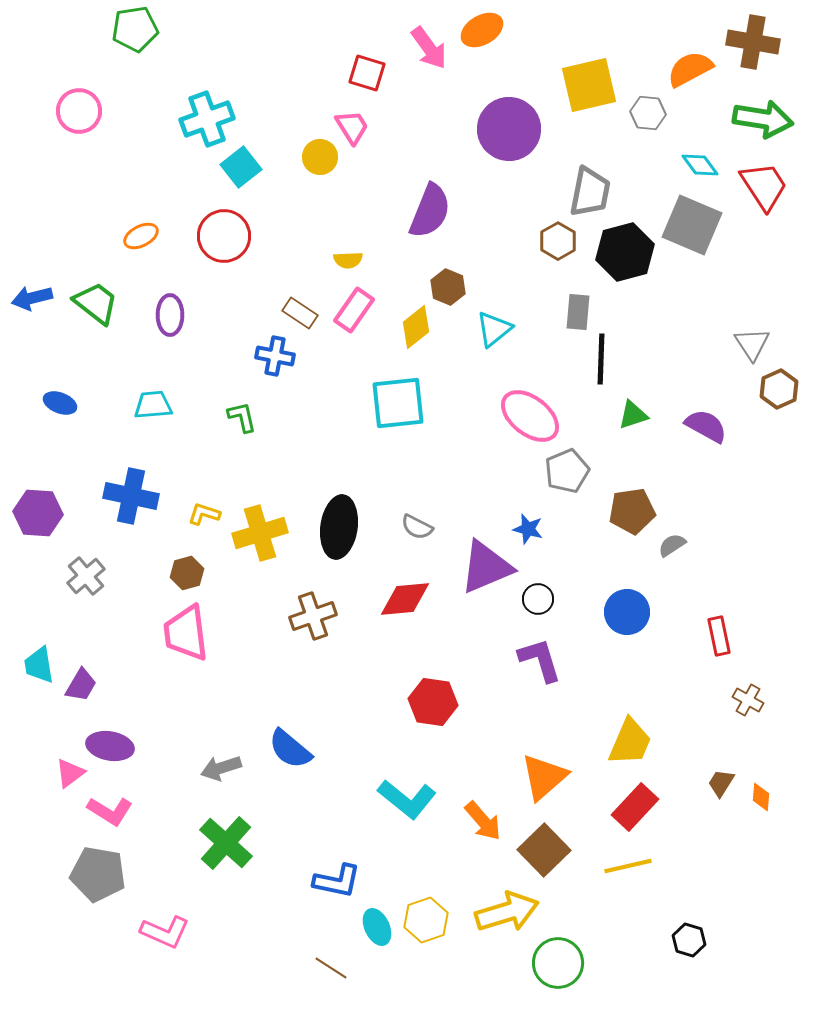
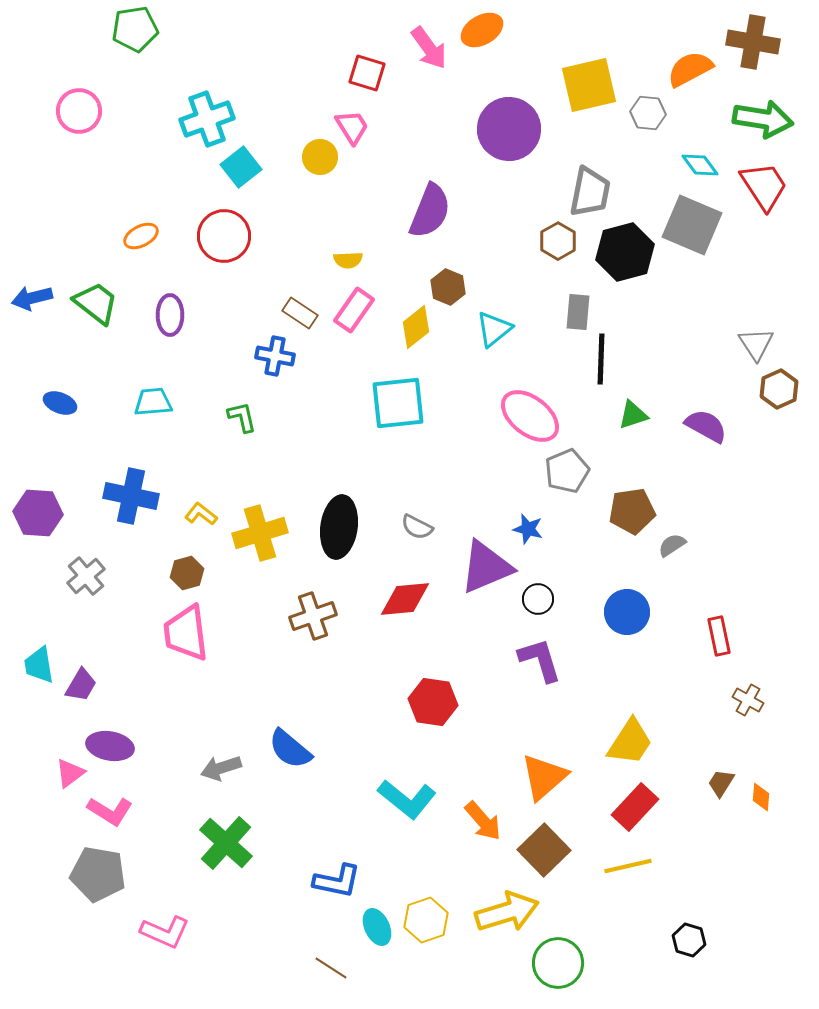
gray triangle at (752, 344): moved 4 px right
cyan trapezoid at (153, 405): moved 3 px up
yellow L-shape at (204, 514): moved 3 px left; rotated 20 degrees clockwise
yellow trapezoid at (630, 742): rotated 10 degrees clockwise
